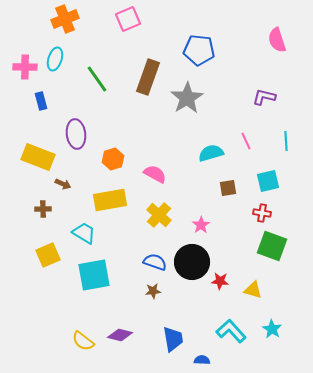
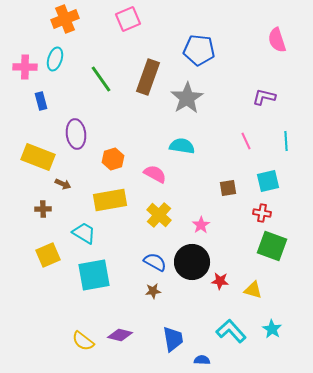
green line at (97, 79): moved 4 px right
cyan semicircle at (211, 153): moved 29 px left, 7 px up; rotated 25 degrees clockwise
blue semicircle at (155, 262): rotated 10 degrees clockwise
